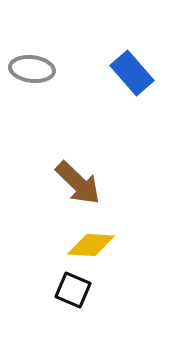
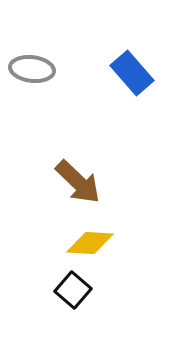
brown arrow: moved 1 px up
yellow diamond: moved 1 px left, 2 px up
black square: rotated 18 degrees clockwise
